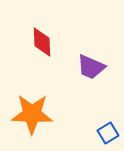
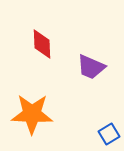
red diamond: moved 2 px down
blue square: moved 1 px right, 1 px down
